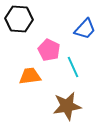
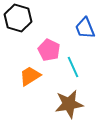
black hexagon: moved 1 px left, 1 px up; rotated 12 degrees clockwise
blue trapezoid: moved 1 px up; rotated 115 degrees clockwise
orange trapezoid: rotated 25 degrees counterclockwise
brown star: moved 2 px right, 2 px up
